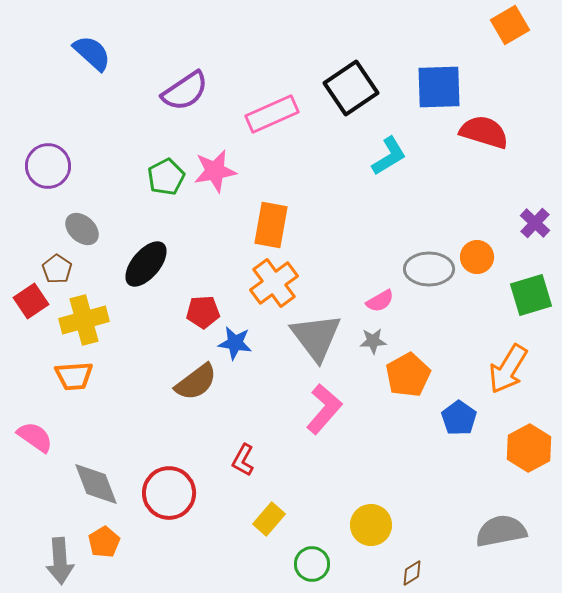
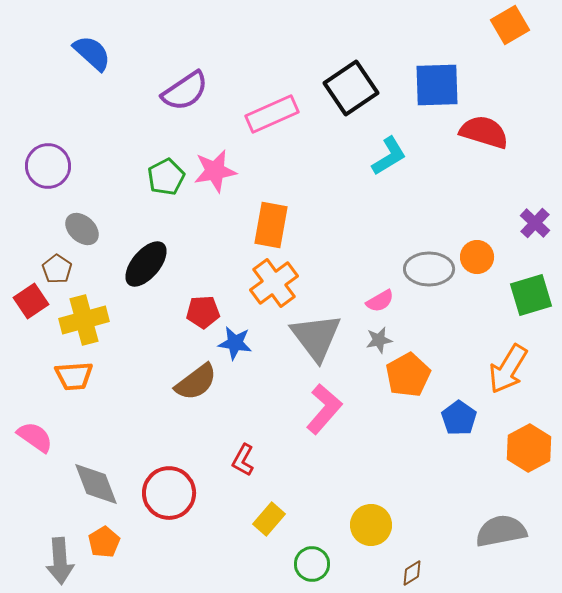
blue square at (439, 87): moved 2 px left, 2 px up
gray star at (373, 341): moved 6 px right, 1 px up; rotated 8 degrees counterclockwise
